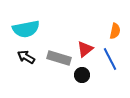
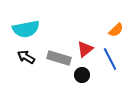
orange semicircle: moved 1 px right, 1 px up; rotated 35 degrees clockwise
